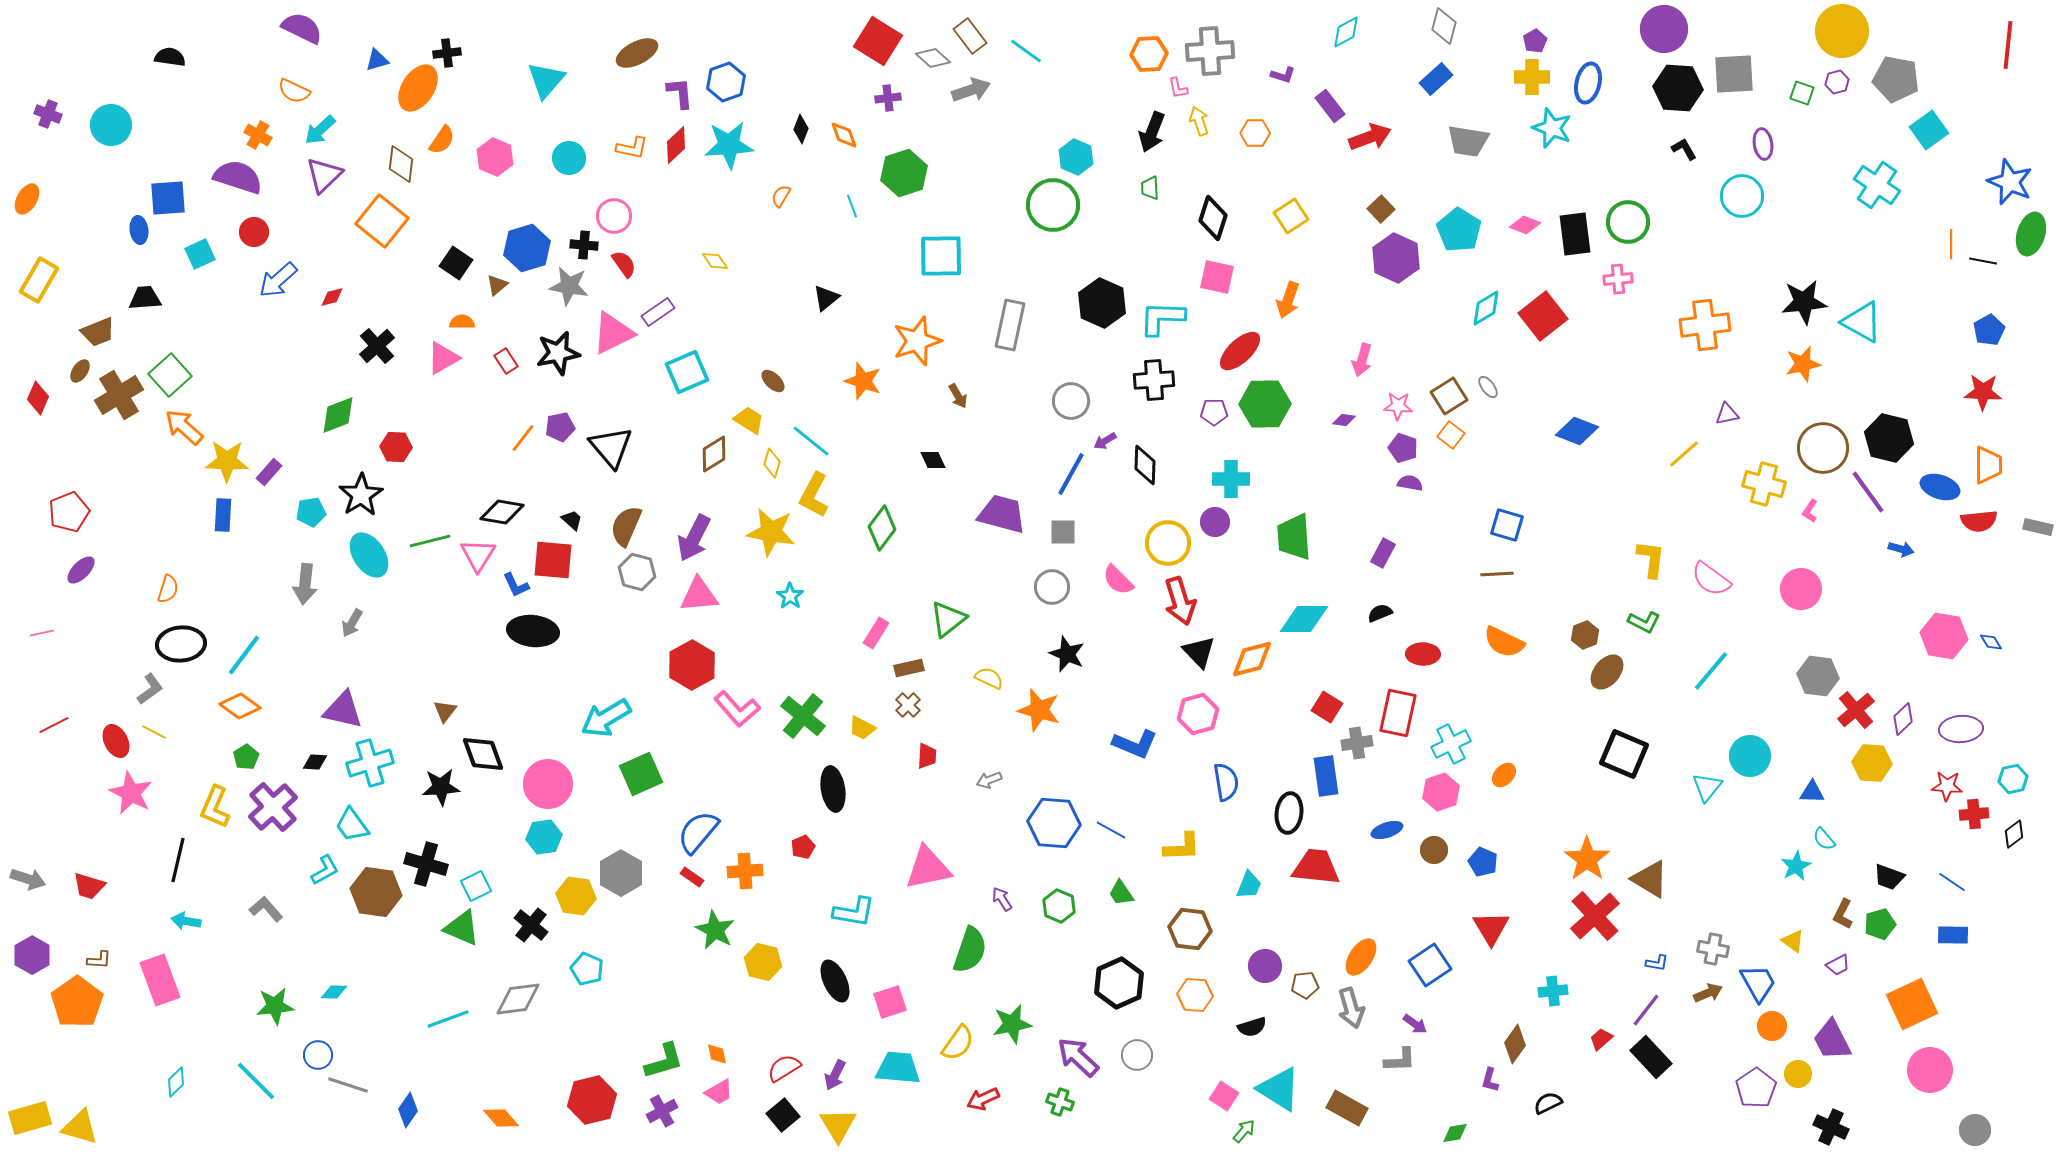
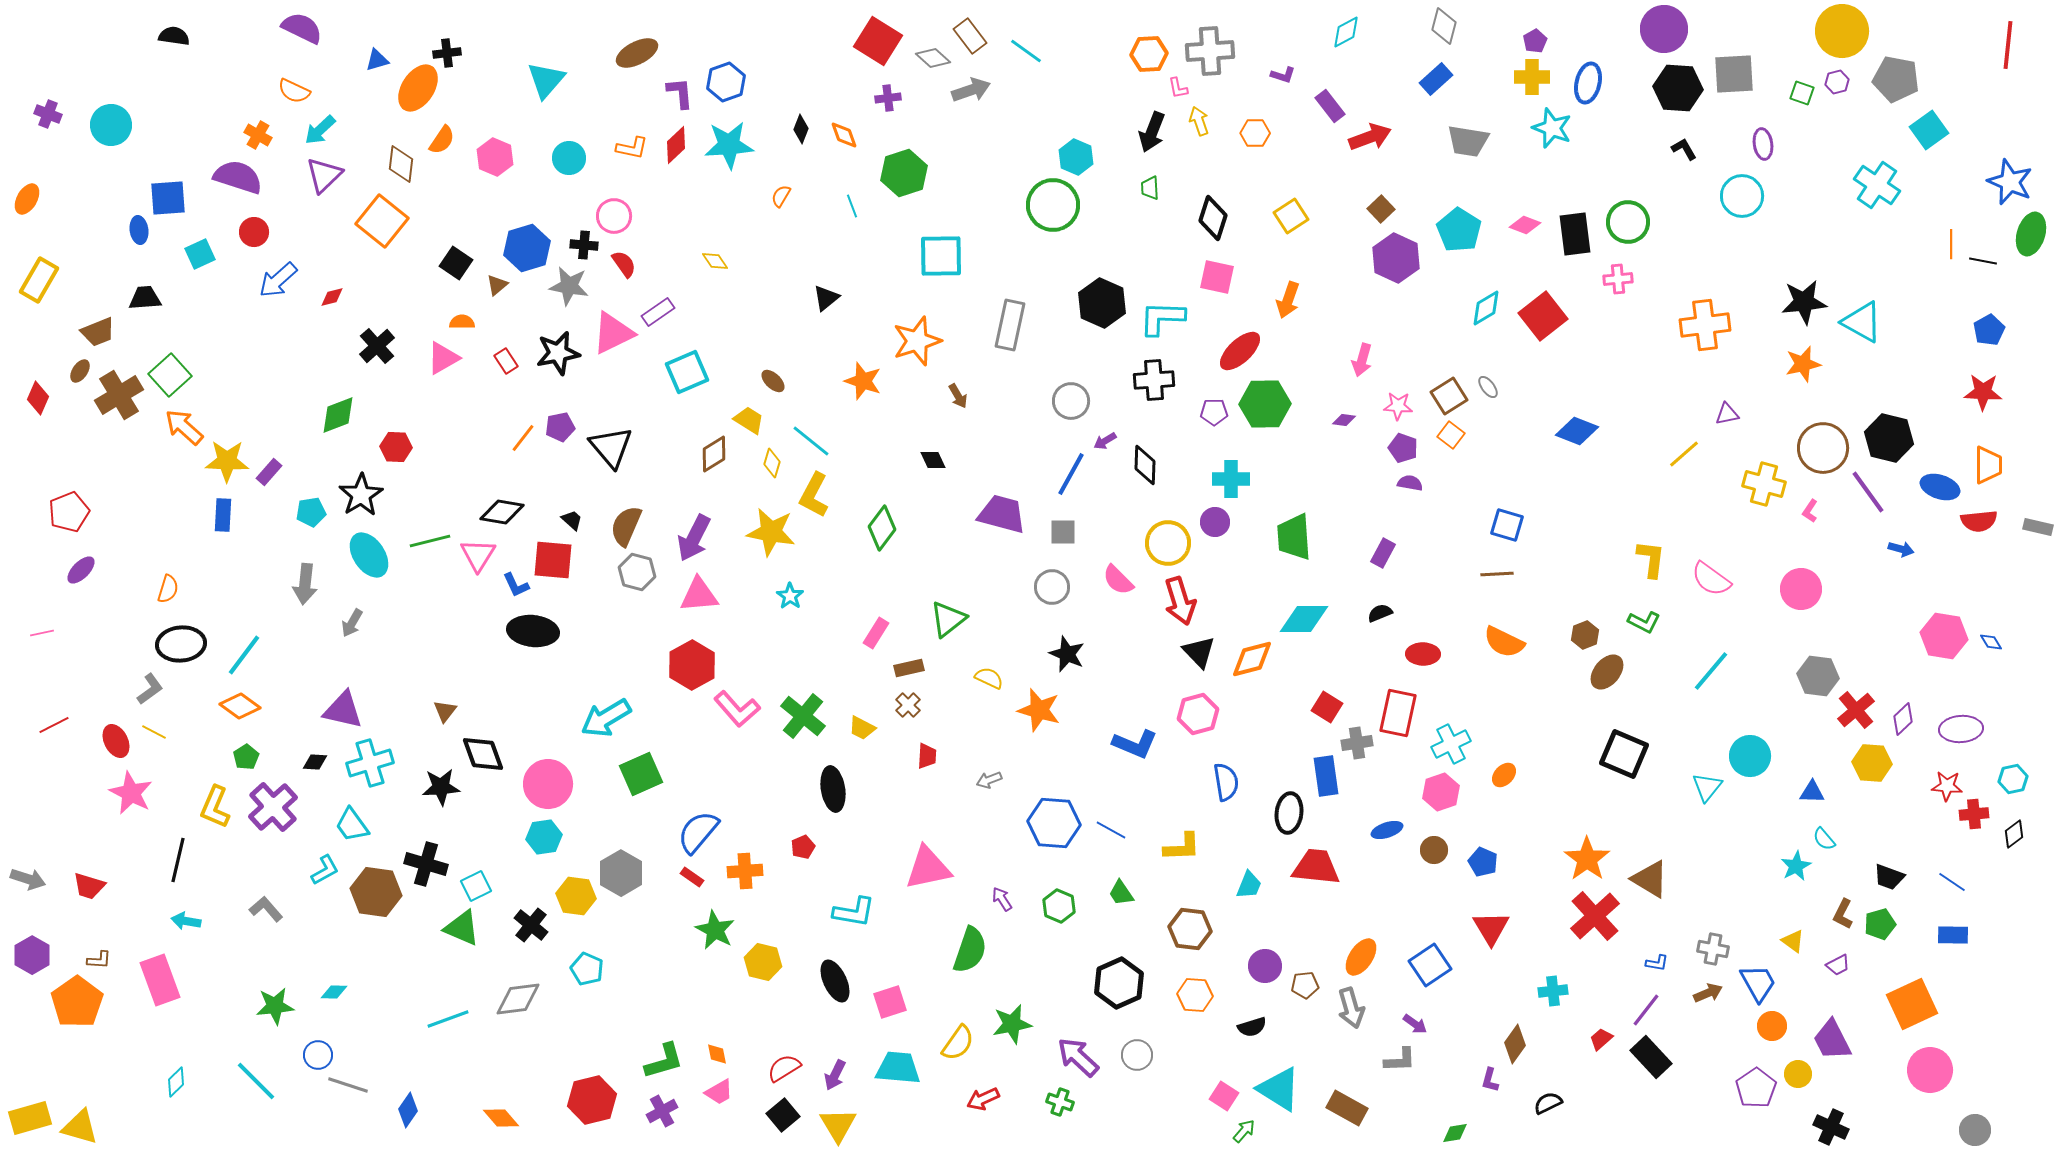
black semicircle at (170, 57): moved 4 px right, 21 px up
